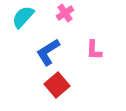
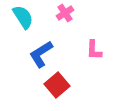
cyan semicircle: rotated 105 degrees clockwise
blue L-shape: moved 7 px left, 2 px down
